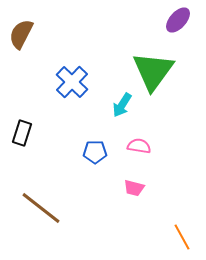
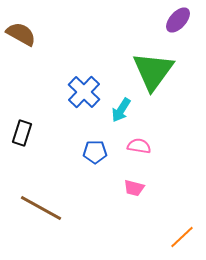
brown semicircle: rotated 92 degrees clockwise
blue cross: moved 12 px right, 10 px down
cyan arrow: moved 1 px left, 5 px down
brown line: rotated 9 degrees counterclockwise
orange line: rotated 76 degrees clockwise
